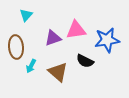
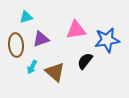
cyan triangle: moved 2 px down; rotated 32 degrees clockwise
purple triangle: moved 12 px left, 1 px down
brown ellipse: moved 2 px up
black semicircle: rotated 102 degrees clockwise
cyan arrow: moved 1 px right, 1 px down
brown triangle: moved 3 px left
